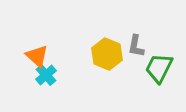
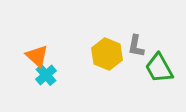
green trapezoid: rotated 56 degrees counterclockwise
